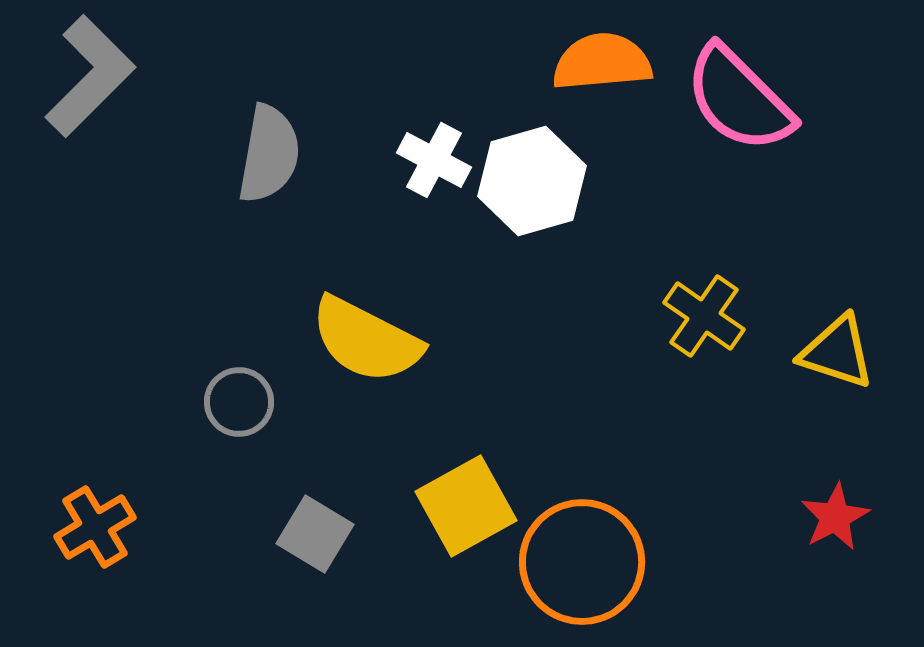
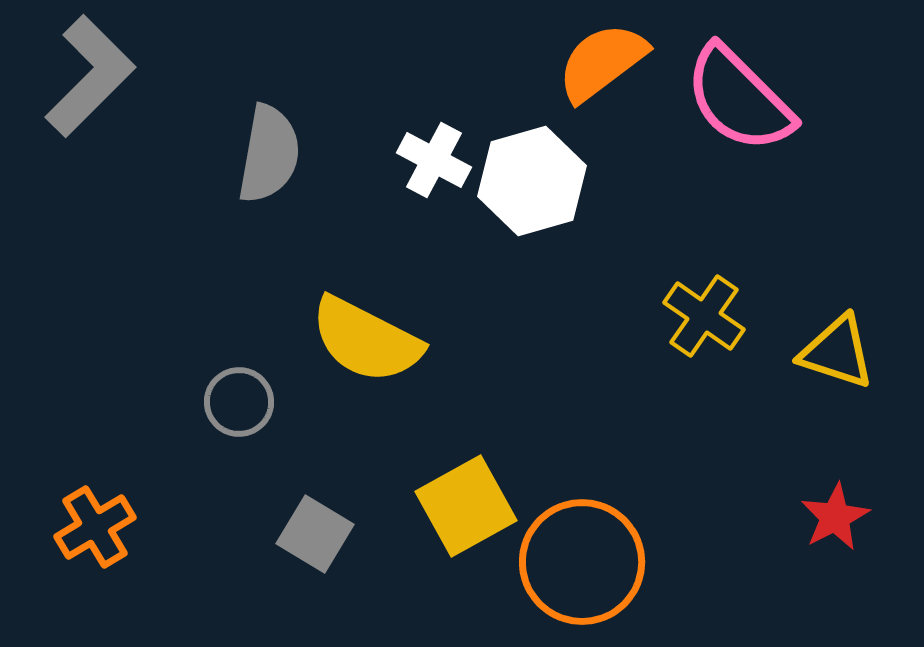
orange semicircle: rotated 32 degrees counterclockwise
